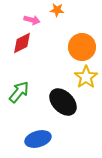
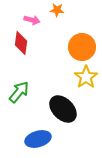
red diamond: moved 1 px left; rotated 55 degrees counterclockwise
black ellipse: moved 7 px down
